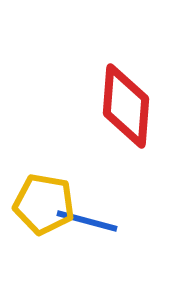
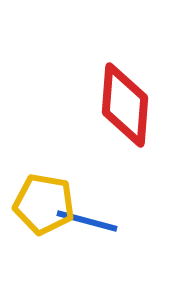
red diamond: moved 1 px left, 1 px up
